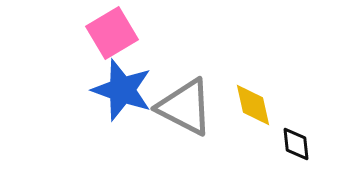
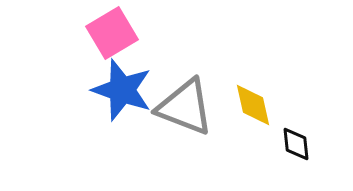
gray triangle: rotated 6 degrees counterclockwise
